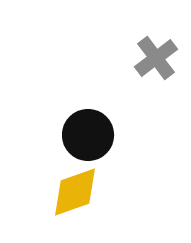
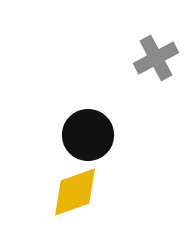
gray cross: rotated 9 degrees clockwise
